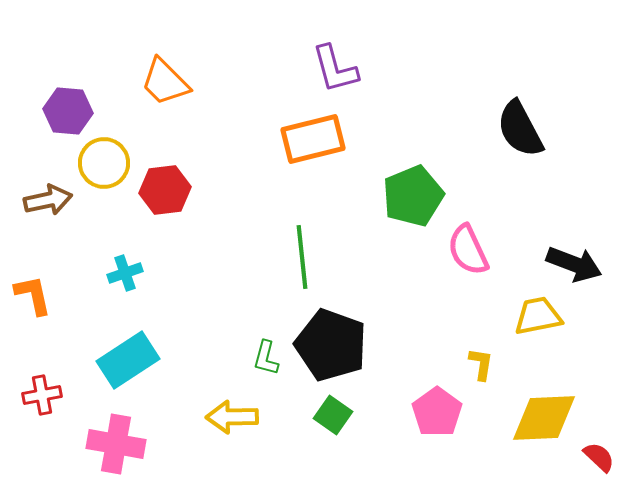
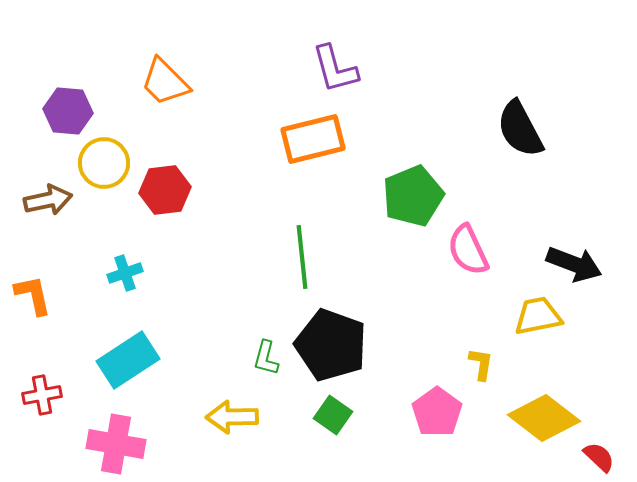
yellow diamond: rotated 40 degrees clockwise
